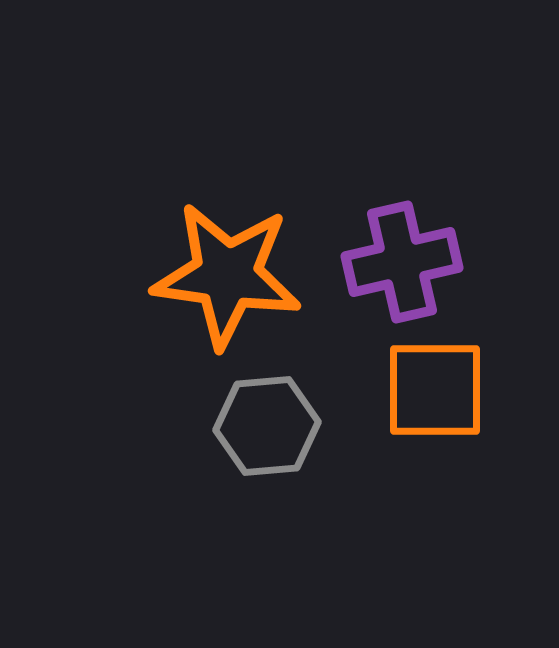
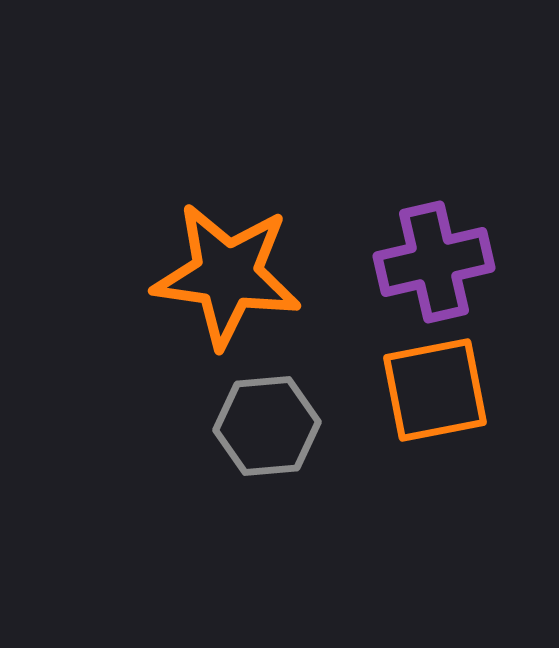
purple cross: moved 32 px right
orange square: rotated 11 degrees counterclockwise
